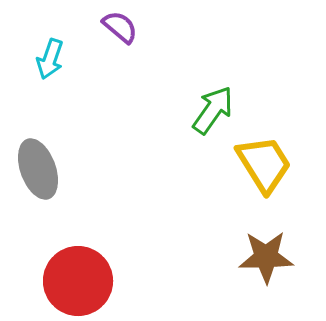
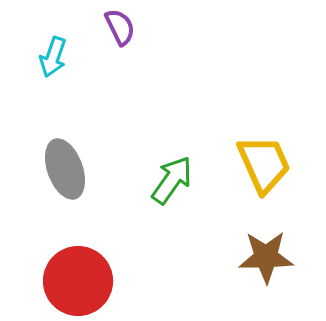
purple semicircle: rotated 24 degrees clockwise
cyan arrow: moved 3 px right, 2 px up
green arrow: moved 41 px left, 70 px down
yellow trapezoid: rotated 8 degrees clockwise
gray ellipse: moved 27 px right
